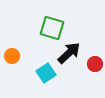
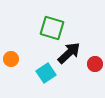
orange circle: moved 1 px left, 3 px down
